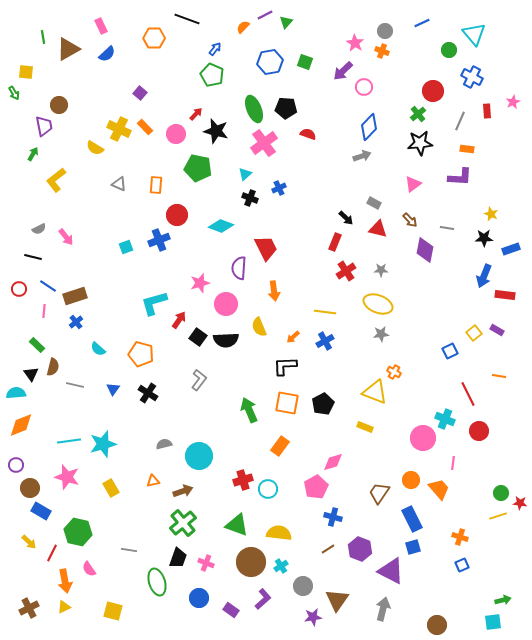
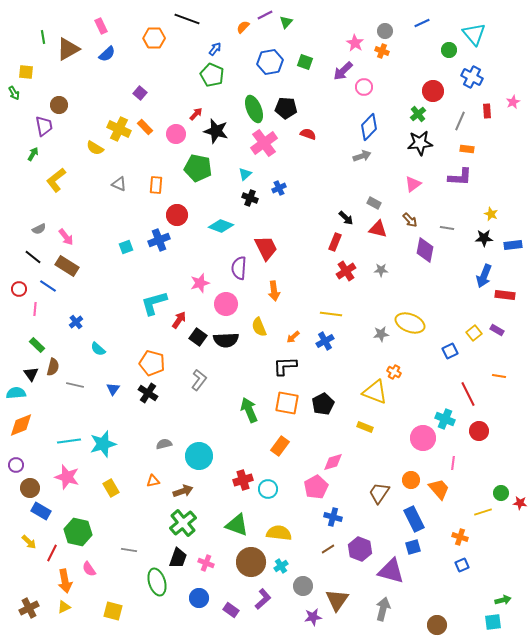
blue rectangle at (511, 249): moved 2 px right, 4 px up; rotated 12 degrees clockwise
black line at (33, 257): rotated 24 degrees clockwise
brown rectangle at (75, 296): moved 8 px left, 30 px up; rotated 50 degrees clockwise
yellow ellipse at (378, 304): moved 32 px right, 19 px down
pink line at (44, 311): moved 9 px left, 2 px up
yellow line at (325, 312): moved 6 px right, 2 px down
orange pentagon at (141, 354): moved 11 px right, 9 px down
yellow line at (498, 516): moved 15 px left, 4 px up
blue rectangle at (412, 519): moved 2 px right
purple triangle at (391, 571): rotated 12 degrees counterclockwise
